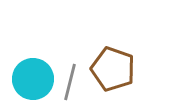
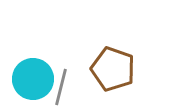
gray line: moved 9 px left, 5 px down
